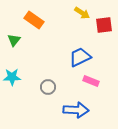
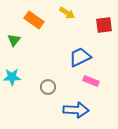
yellow arrow: moved 15 px left
